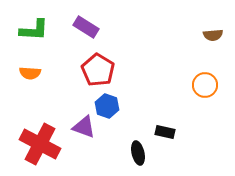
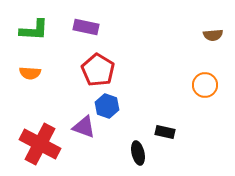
purple rectangle: rotated 20 degrees counterclockwise
